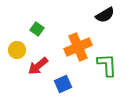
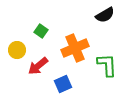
green square: moved 4 px right, 2 px down
orange cross: moved 3 px left, 1 px down
